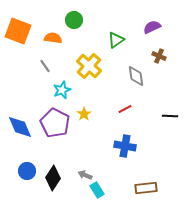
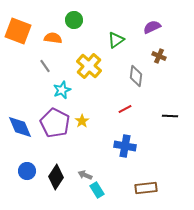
gray diamond: rotated 15 degrees clockwise
yellow star: moved 2 px left, 7 px down
black diamond: moved 3 px right, 1 px up
